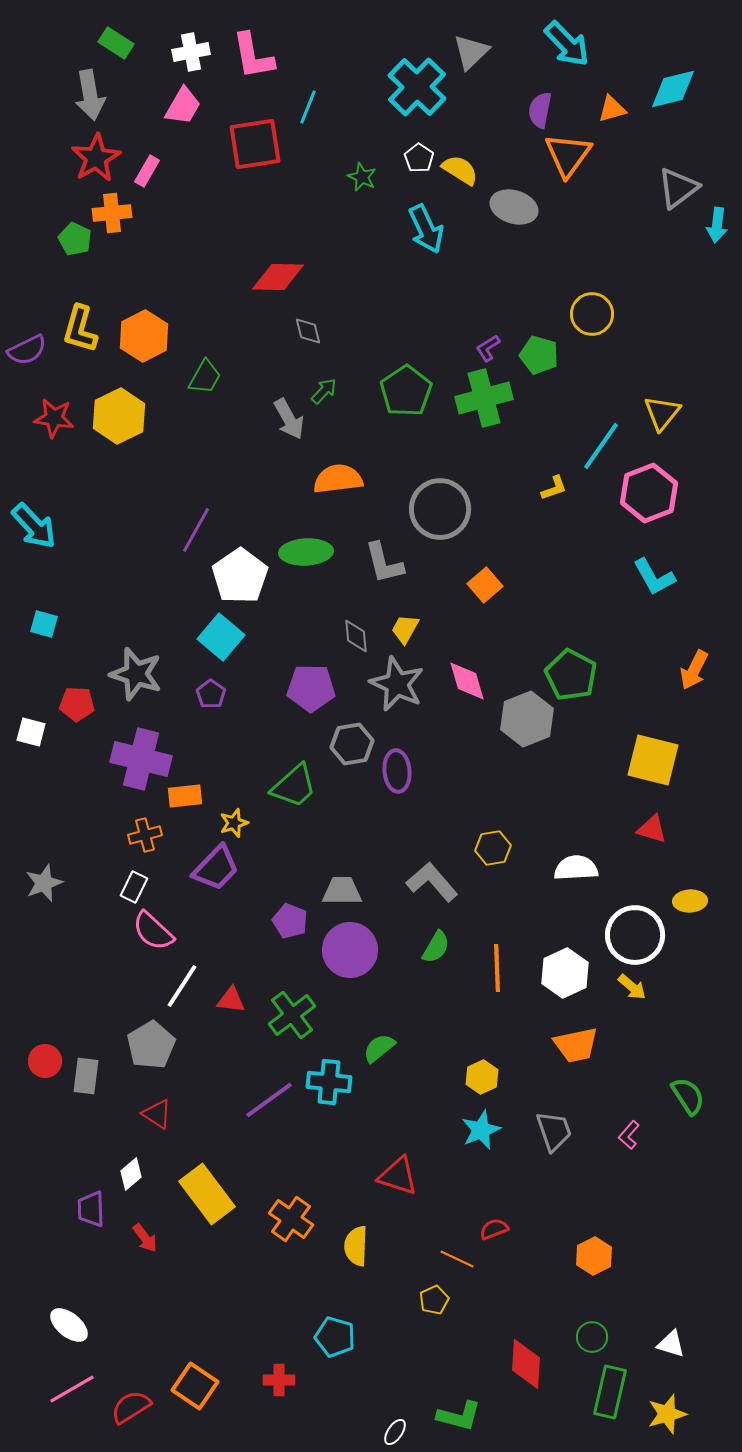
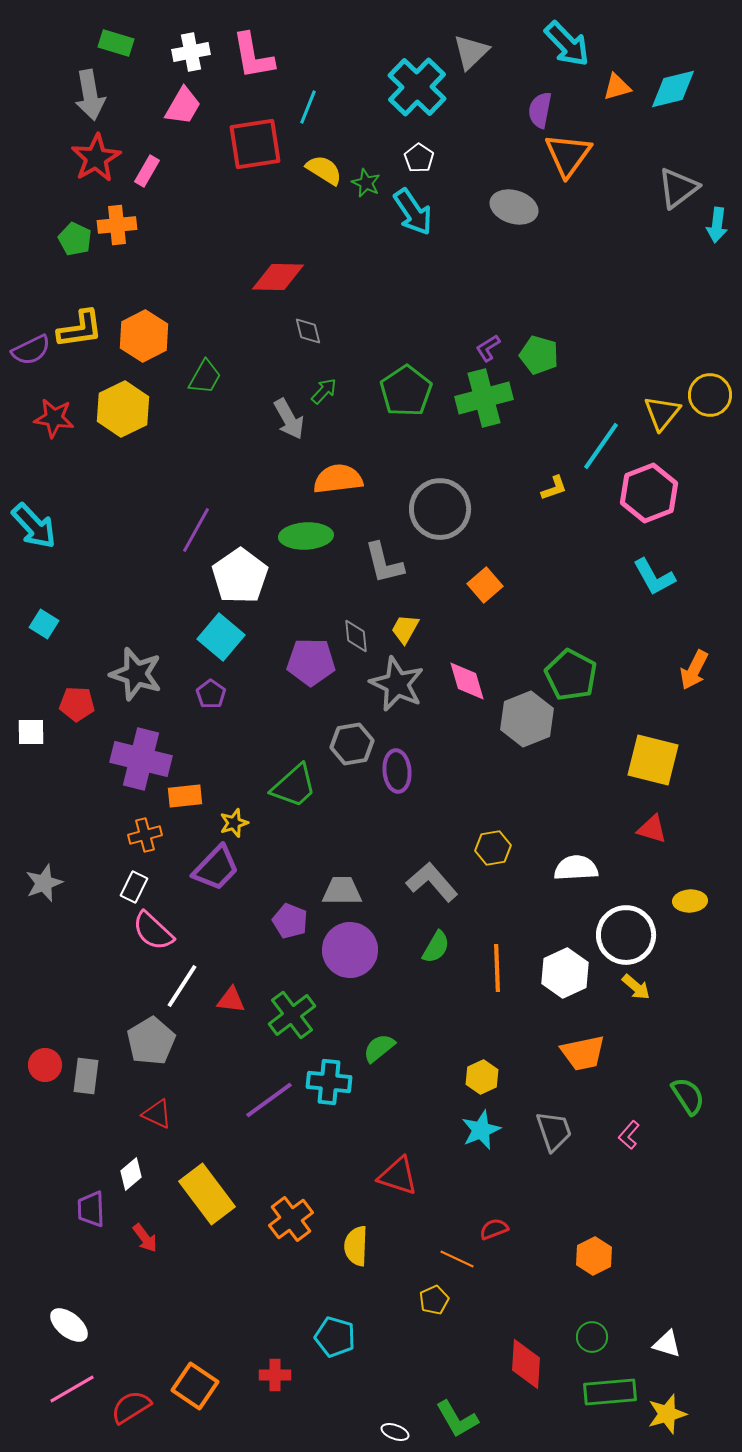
green rectangle at (116, 43): rotated 16 degrees counterclockwise
orange triangle at (612, 109): moved 5 px right, 22 px up
yellow semicircle at (460, 170): moved 136 px left
green star at (362, 177): moved 4 px right, 6 px down
orange cross at (112, 213): moved 5 px right, 12 px down
cyan arrow at (426, 229): moved 13 px left, 17 px up; rotated 9 degrees counterclockwise
yellow circle at (592, 314): moved 118 px right, 81 px down
yellow L-shape at (80, 329): rotated 114 degrees counterclockwise
purple semicircle at (27, 350): moved 4 px right
yellow hexagon at (119, 416): moved 4 px right, 7 px up
green ellipse at (306, 552): moved 16 px up
cyan square at (44, 624): rotated 16 degrees clockwise
purple pentagon at (311, 688): moved 26 px up
white square at (31, 732): rotated 16 degrees counterclockwise
white circle at (635, 935): moved 9 px left
yellow arrow at (632, 987): moved 4 px right
gray pentagon at (151, 1045): moved 4 px up
orange trapezoid at (576, 1045): moved 7 px right, 8 px down
red circle at (45, 1061): moved 4 px down
red triangle at (157, 1114): rotated 8 degrees counterclockwise
orange cross at (291, 1219): rotated 18 degrees clockwise
white triangle at (671, 1344): moved 4 px left
red cross at (279, 1380): moved 4 px left, 5 px up
green rectangle at (610, 1392): rotated 72 degrees clockwise
green L-shape at (459, 1416): moved 2 px left, 3 px down; rotated 45 degrees clockwise
white ellipse at (395, 1432): rotated 76 degrees clockwise
